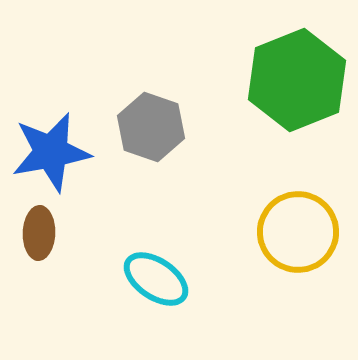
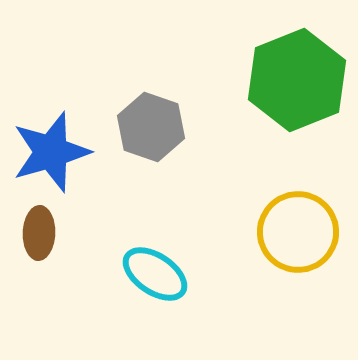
blue star: rotated 6 degrees counterclockwise
cyan ellipse: moved 1 px left, 5 px up
